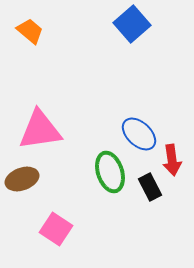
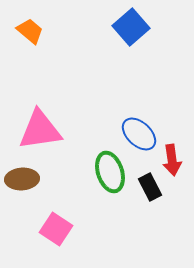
blue square: moved 1 px left, 3 px down
brown ellipse: rotated 16 degrees clockwise
